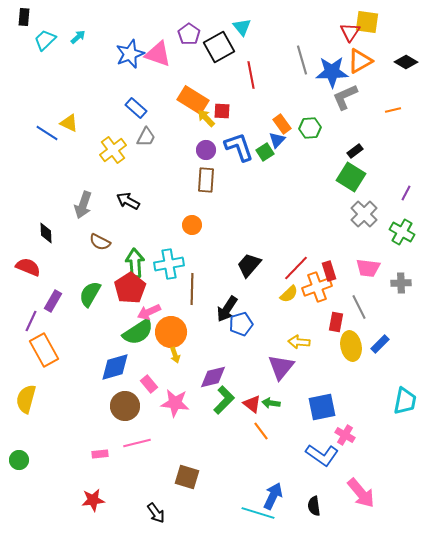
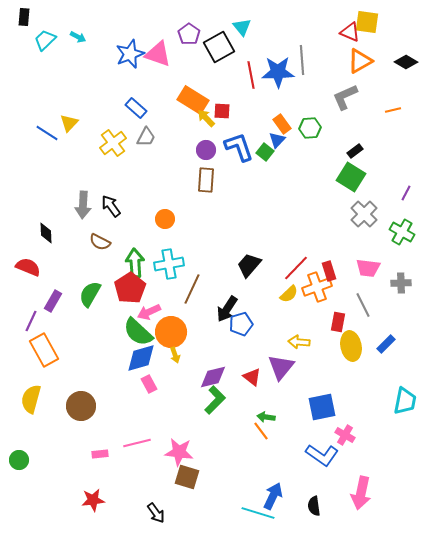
red triangle at (350, 32): rotated 40 degrees counterclockwise
cyan arrow at (78, 37): rotated 70 degrees clockwise
gray line at (302, 60): rotated 12 degrees clockwise
blue star at (332, 72): moved 54 px left
yellow triangle at (69, 123): rotated 48 degrees clockwise
yellow cross at (113, 150): moved 7 px up
green square at (265, 152): rotated 18 degrees counterclockwise
black arrow at (128, 201): moved 17 px left, 5 px down; rotated 25 degrees clockwise
gray arrow at (83, 205): rotated 16 degrees counterclockwise
orange circle at (192, 225): moved 27 px left, 6 px up
brown line at (192, 289): rotated 24 degrees clockwise
gray line at (359, 307): moved 4 px right, 2 px up
red rectangle at (336, 322): moved 2 px right
green semicircle at (138, 332): rotated 76 degrees clockwise
blue rectangle at (380, 344): moved 6 px right
blue diamond at (115, 367): moved 26 px right, 9 px up
pink rectangle at (149, 384): rotated 12 degrees clockwise
yellow semicircle at (26, 399): moved 5 px right
green L-shape at (224, 400): moved 9 px left
pink star at (175, 403): moved 4 px right, 49 px down
green arrow at (271, 403): moved 5 px left, 14 px down
red triangle at (252, 404): moved 27 px up
brown circle at (125, 406): moved 44 px left
pink arrow at (361, 493): rotated 52 degrees clockwise
